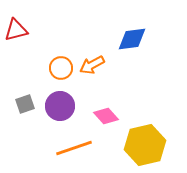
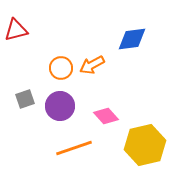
gray square: moved 5 px up
